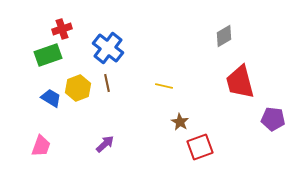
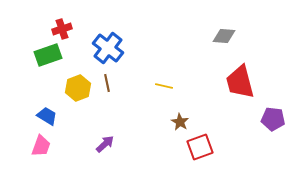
gray diamond: rotated 35 degrees clockwise
blue trapezoid: moved 4 px left, 18 px down
